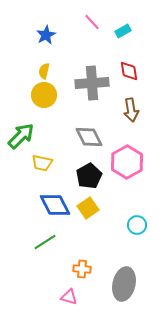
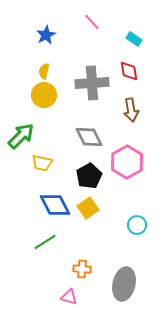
cyan rectangle: moved 11 px right, 8 px down; rotated 63 degrees clockwise
